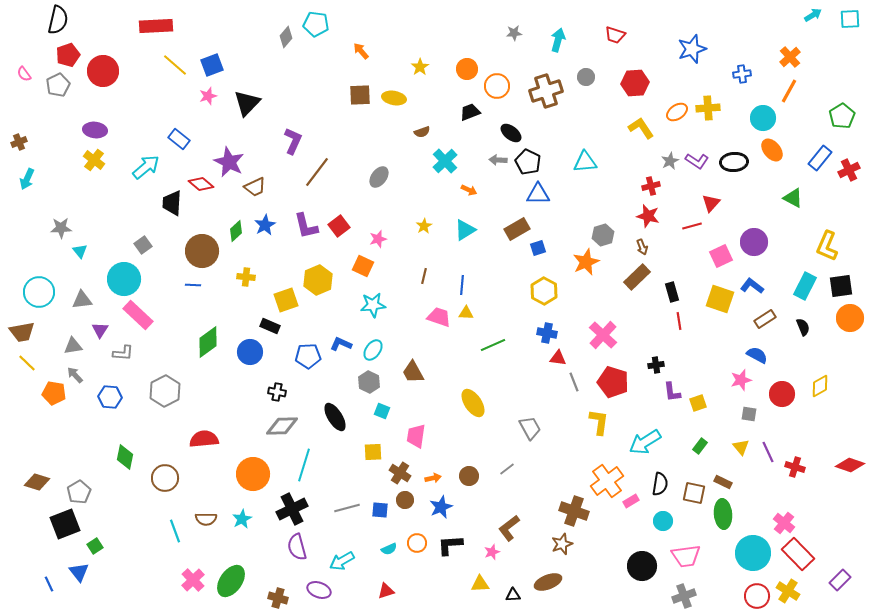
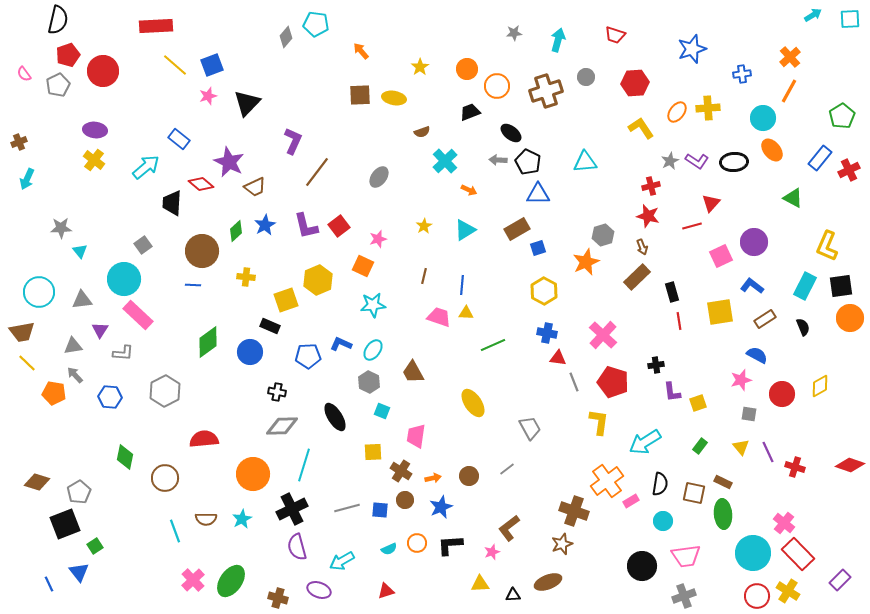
orange ellipse at (677, 112): rotated 20 degrees counterclockwise
yellow square at (720, 299): moved 13 px down; rotated 28 degrees counterclockwise
brown cross at (400, 473): moved 1 px right, 2 px up
